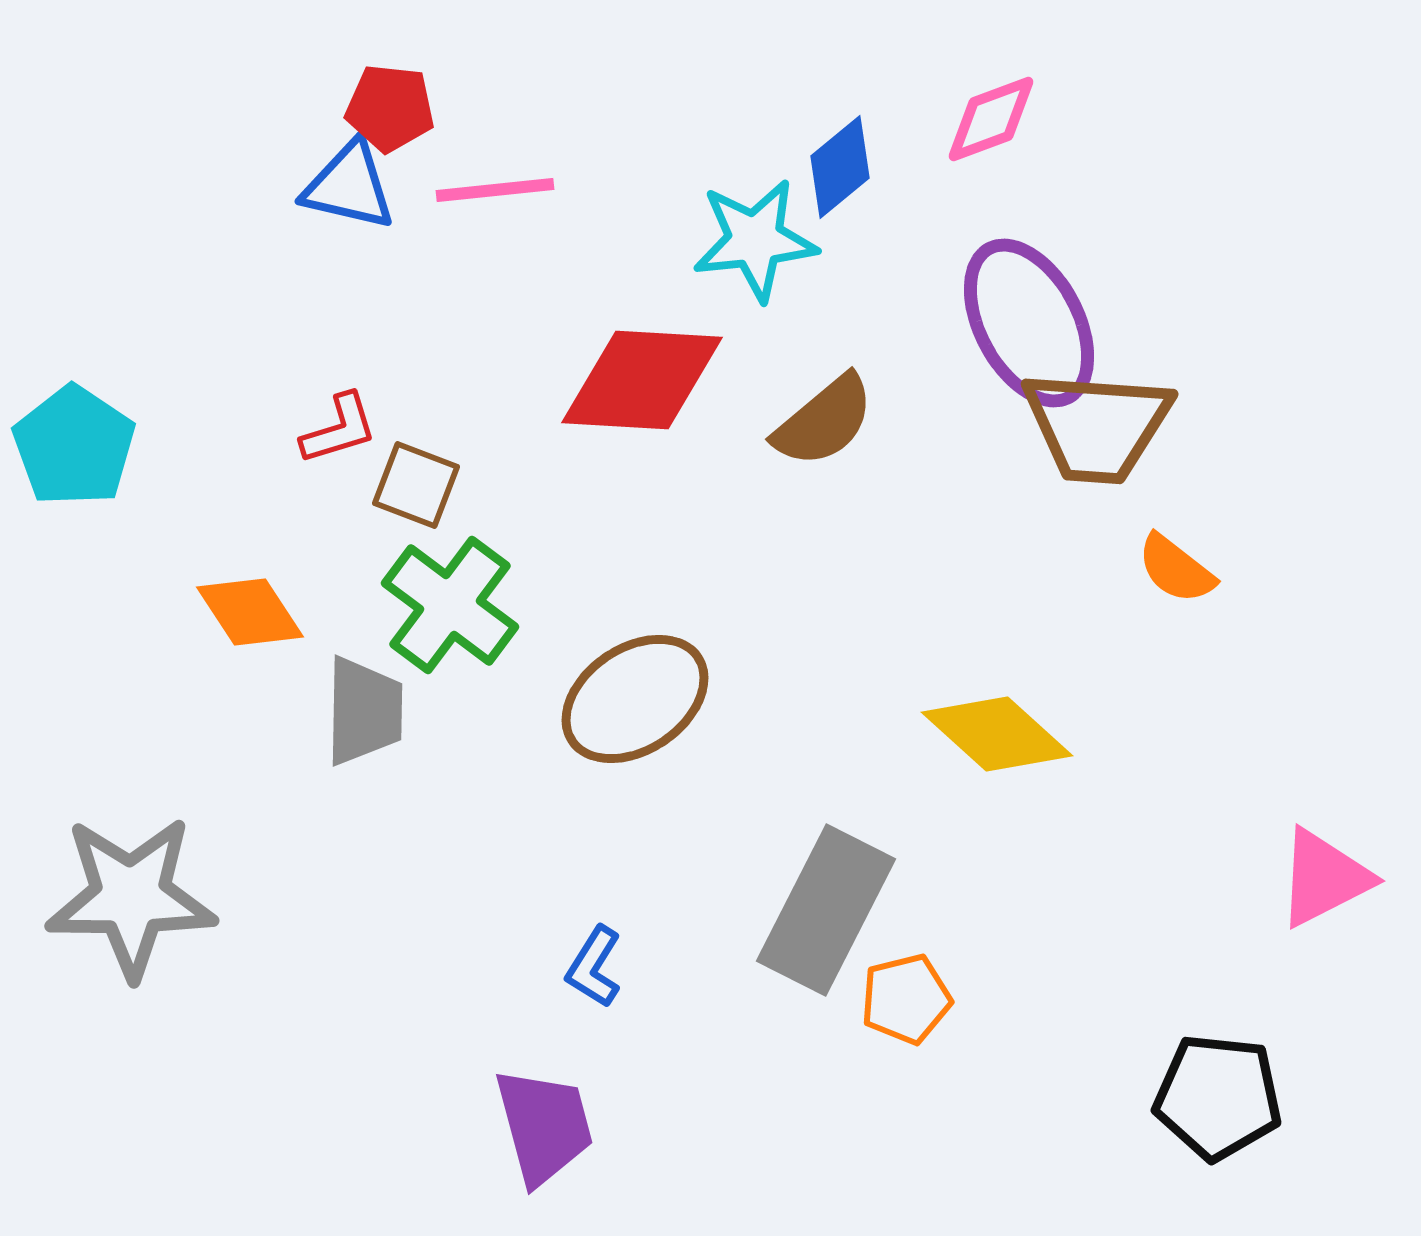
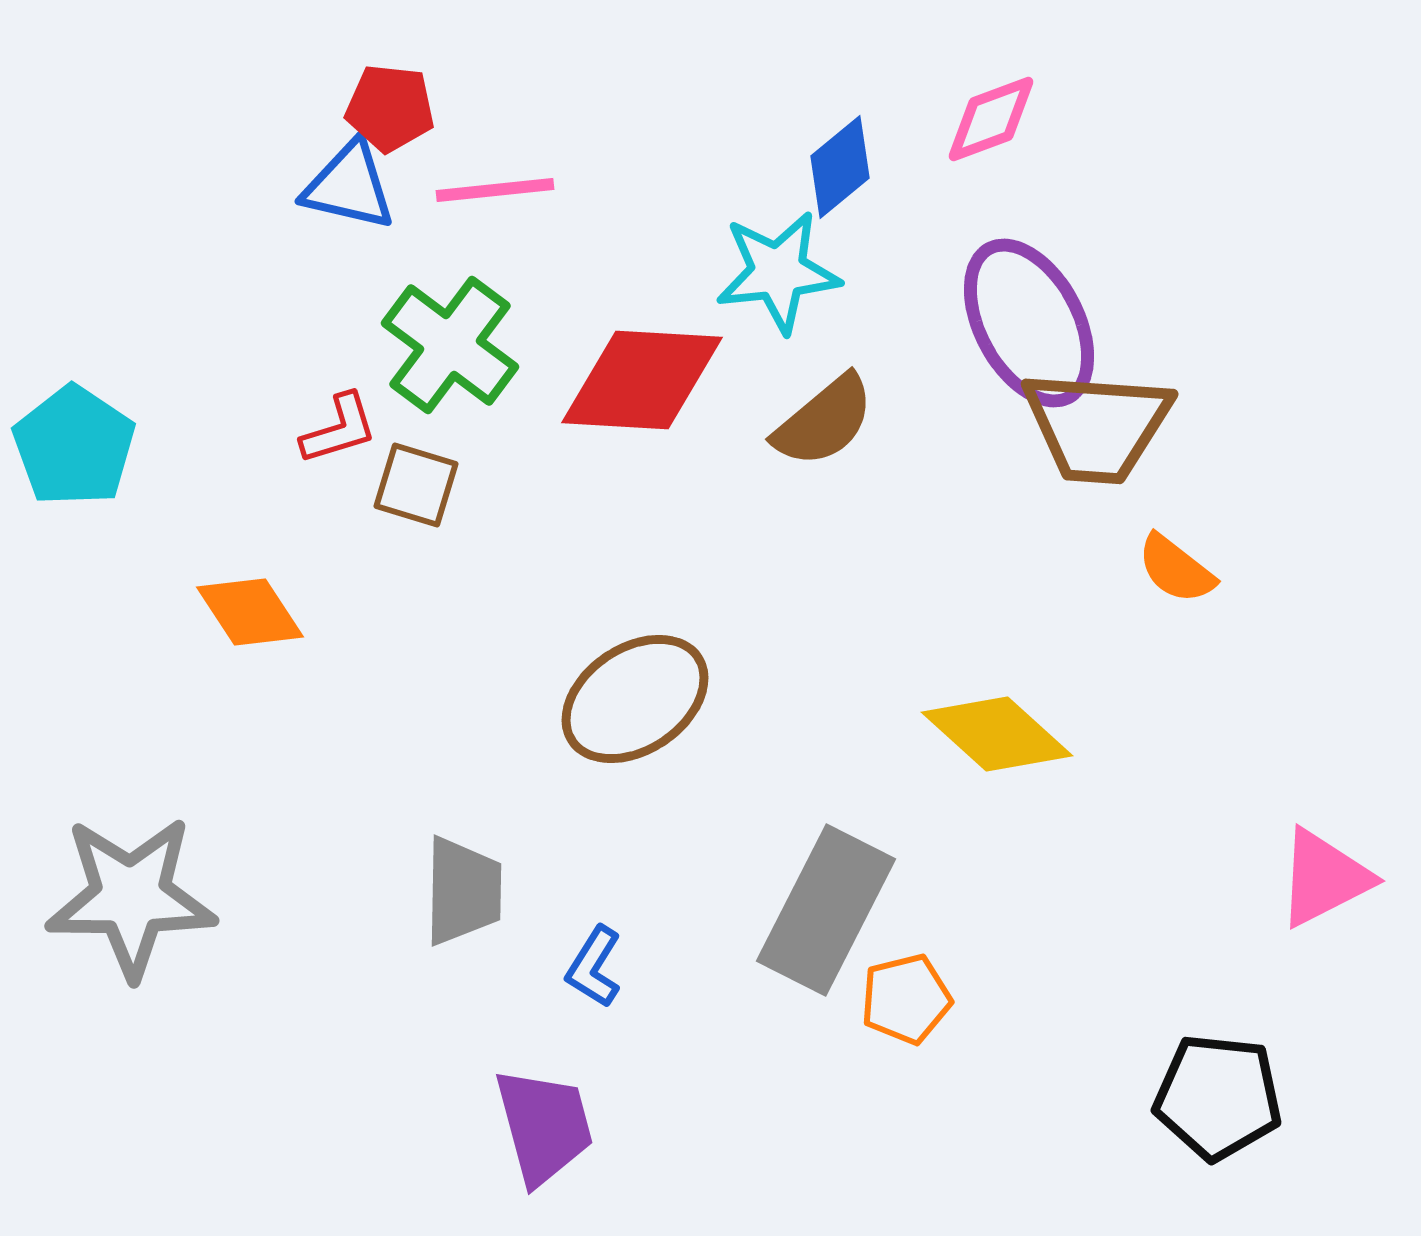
cyan star: moved 23 px right, 32 px down
brown square: rotated 4 degrees counterclockwise
green cross: moved 260 px up
gray trapezoid: moved 99 px right, 180 px down
